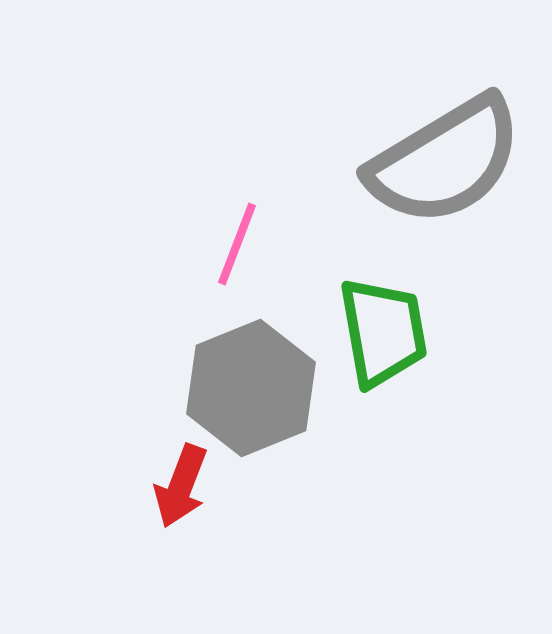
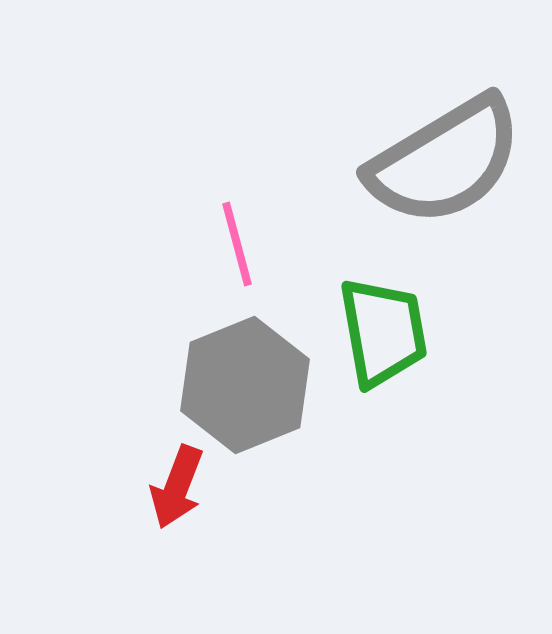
pink line: rotated 36 degrees counterclockwise
gray hexagon: moved 6 px left, 3 px up
red arrow: moved 4 px left, 1 px down
